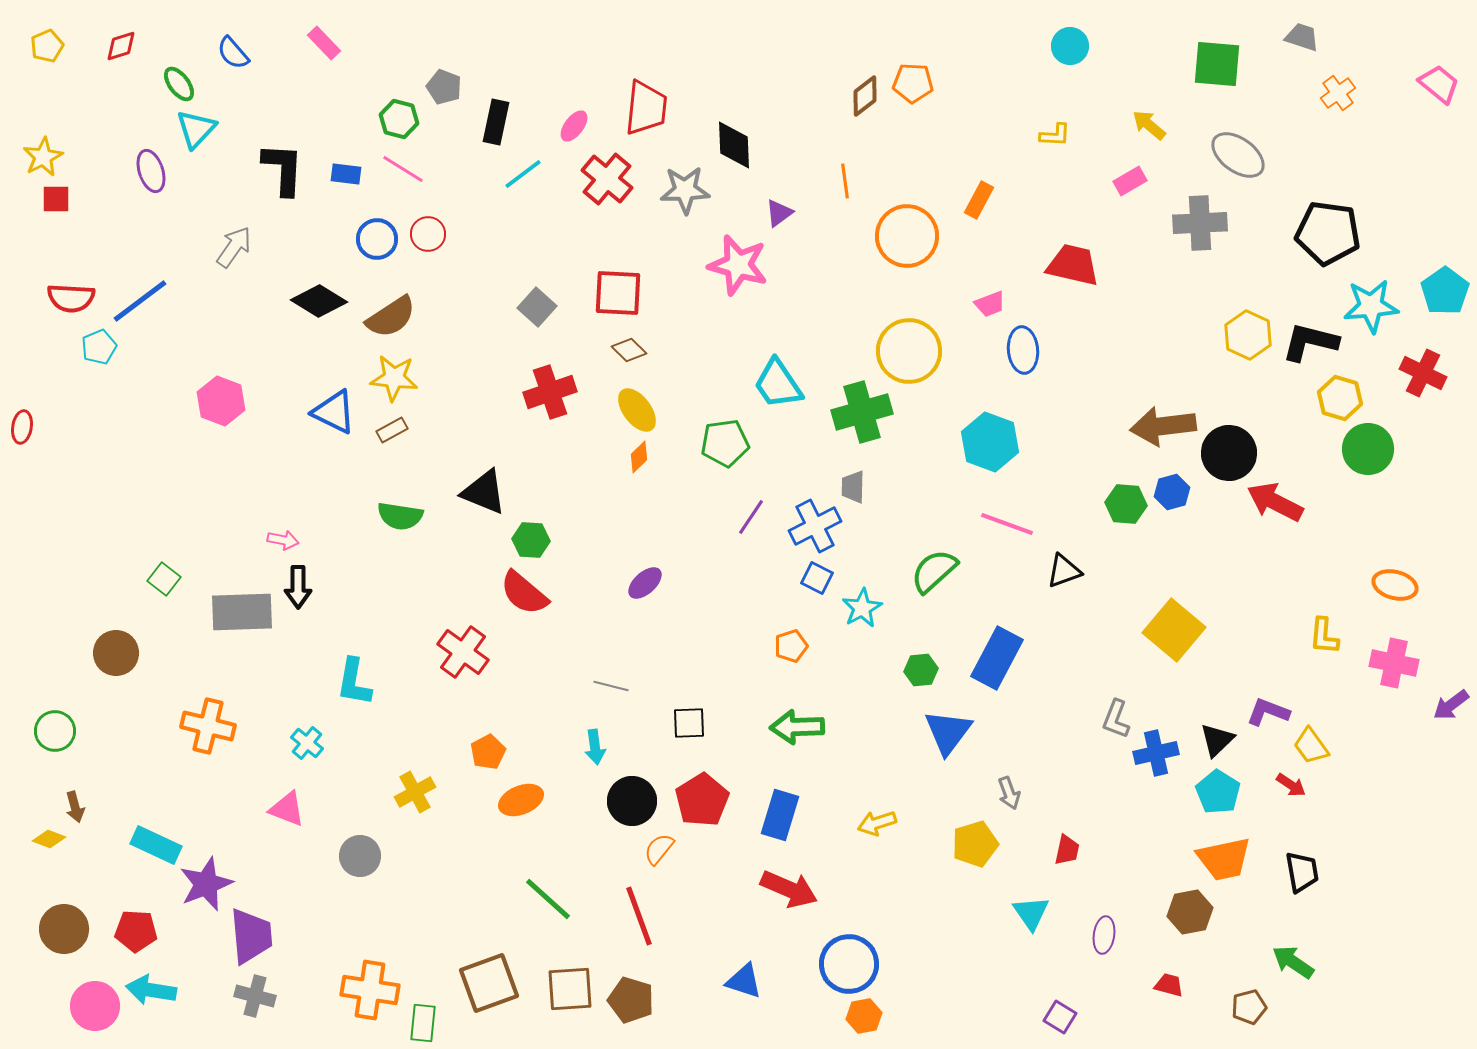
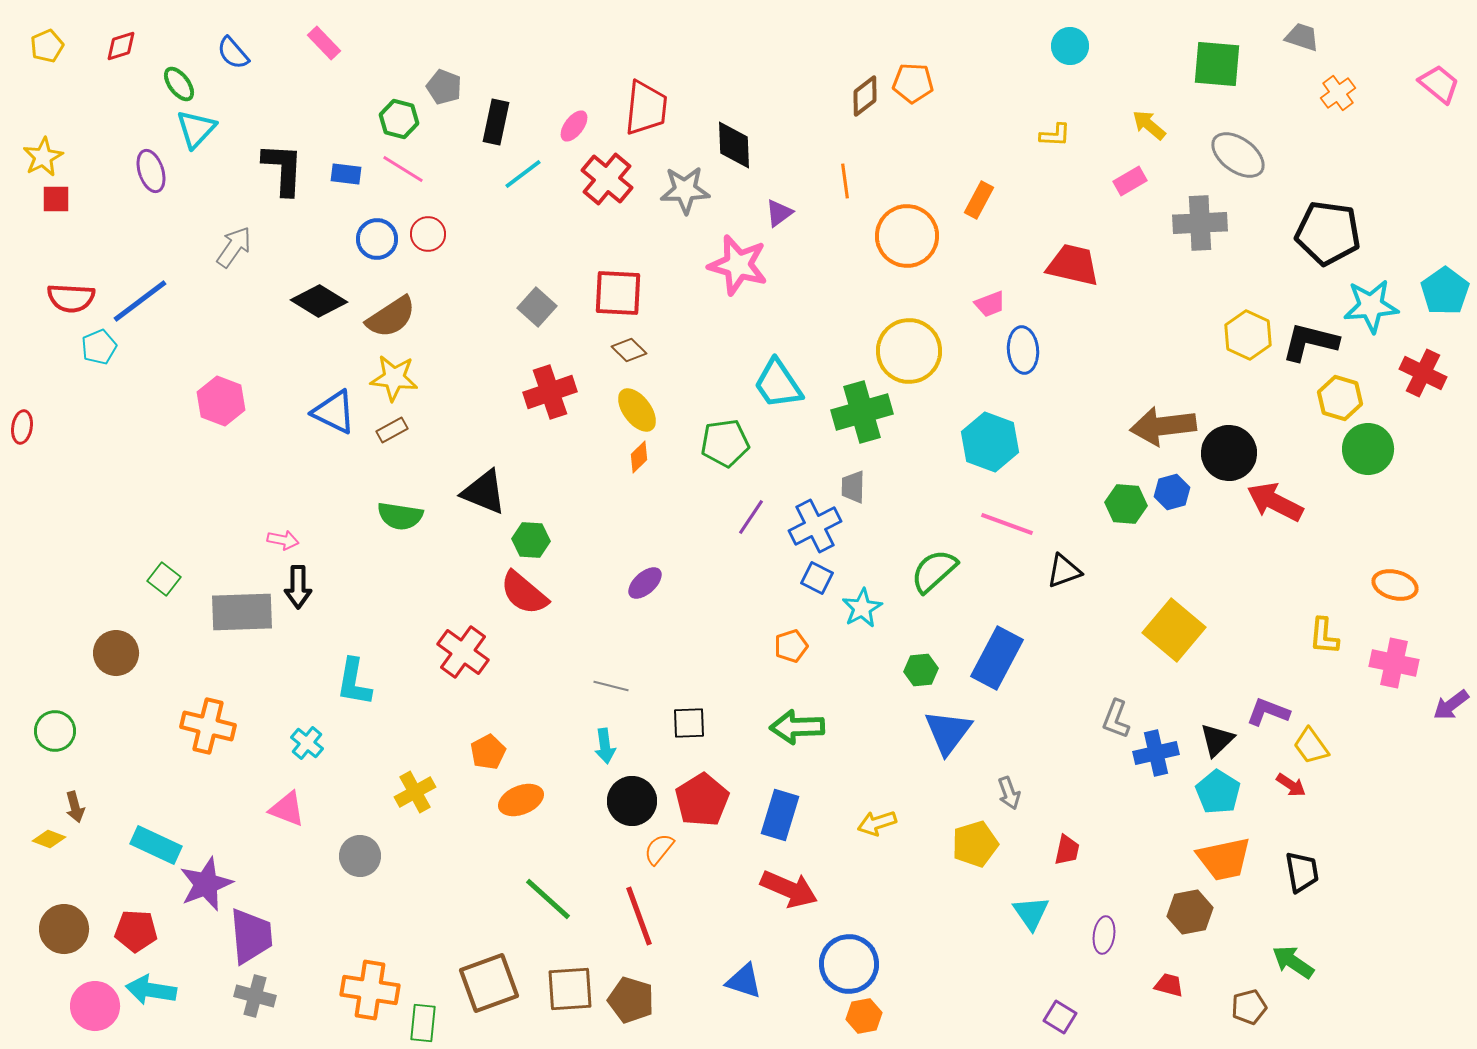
cyan arrow at (595, 747): moved 10 px right, 1 px up
